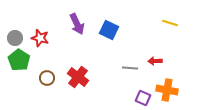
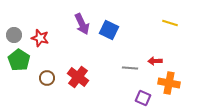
purple arrow: moved 5 px right
gray circle: moved 1 px left, 3 px up
orange cross: moved 2 px right, 7 px up
